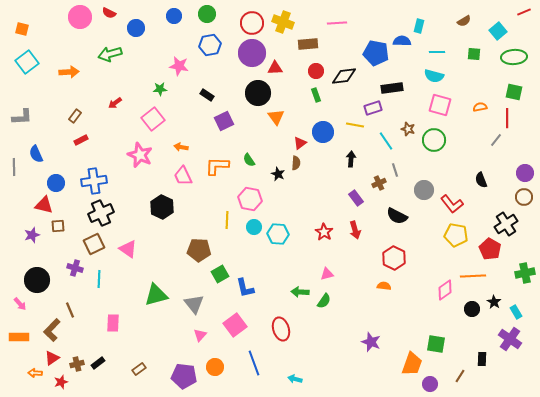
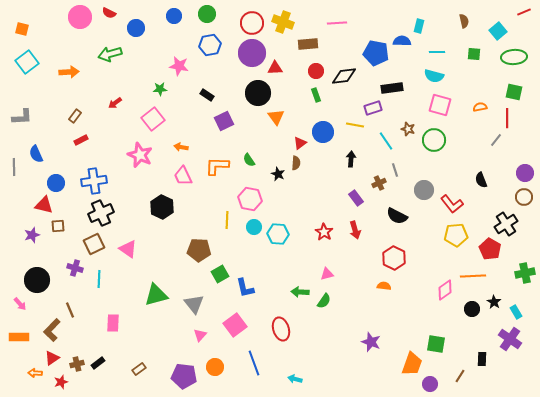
brown semicircle at (464, 21): rotated 72 degrees counterclockwise
yellow pentagon at (456, 235): rotated 15 degrees counterclockwise
